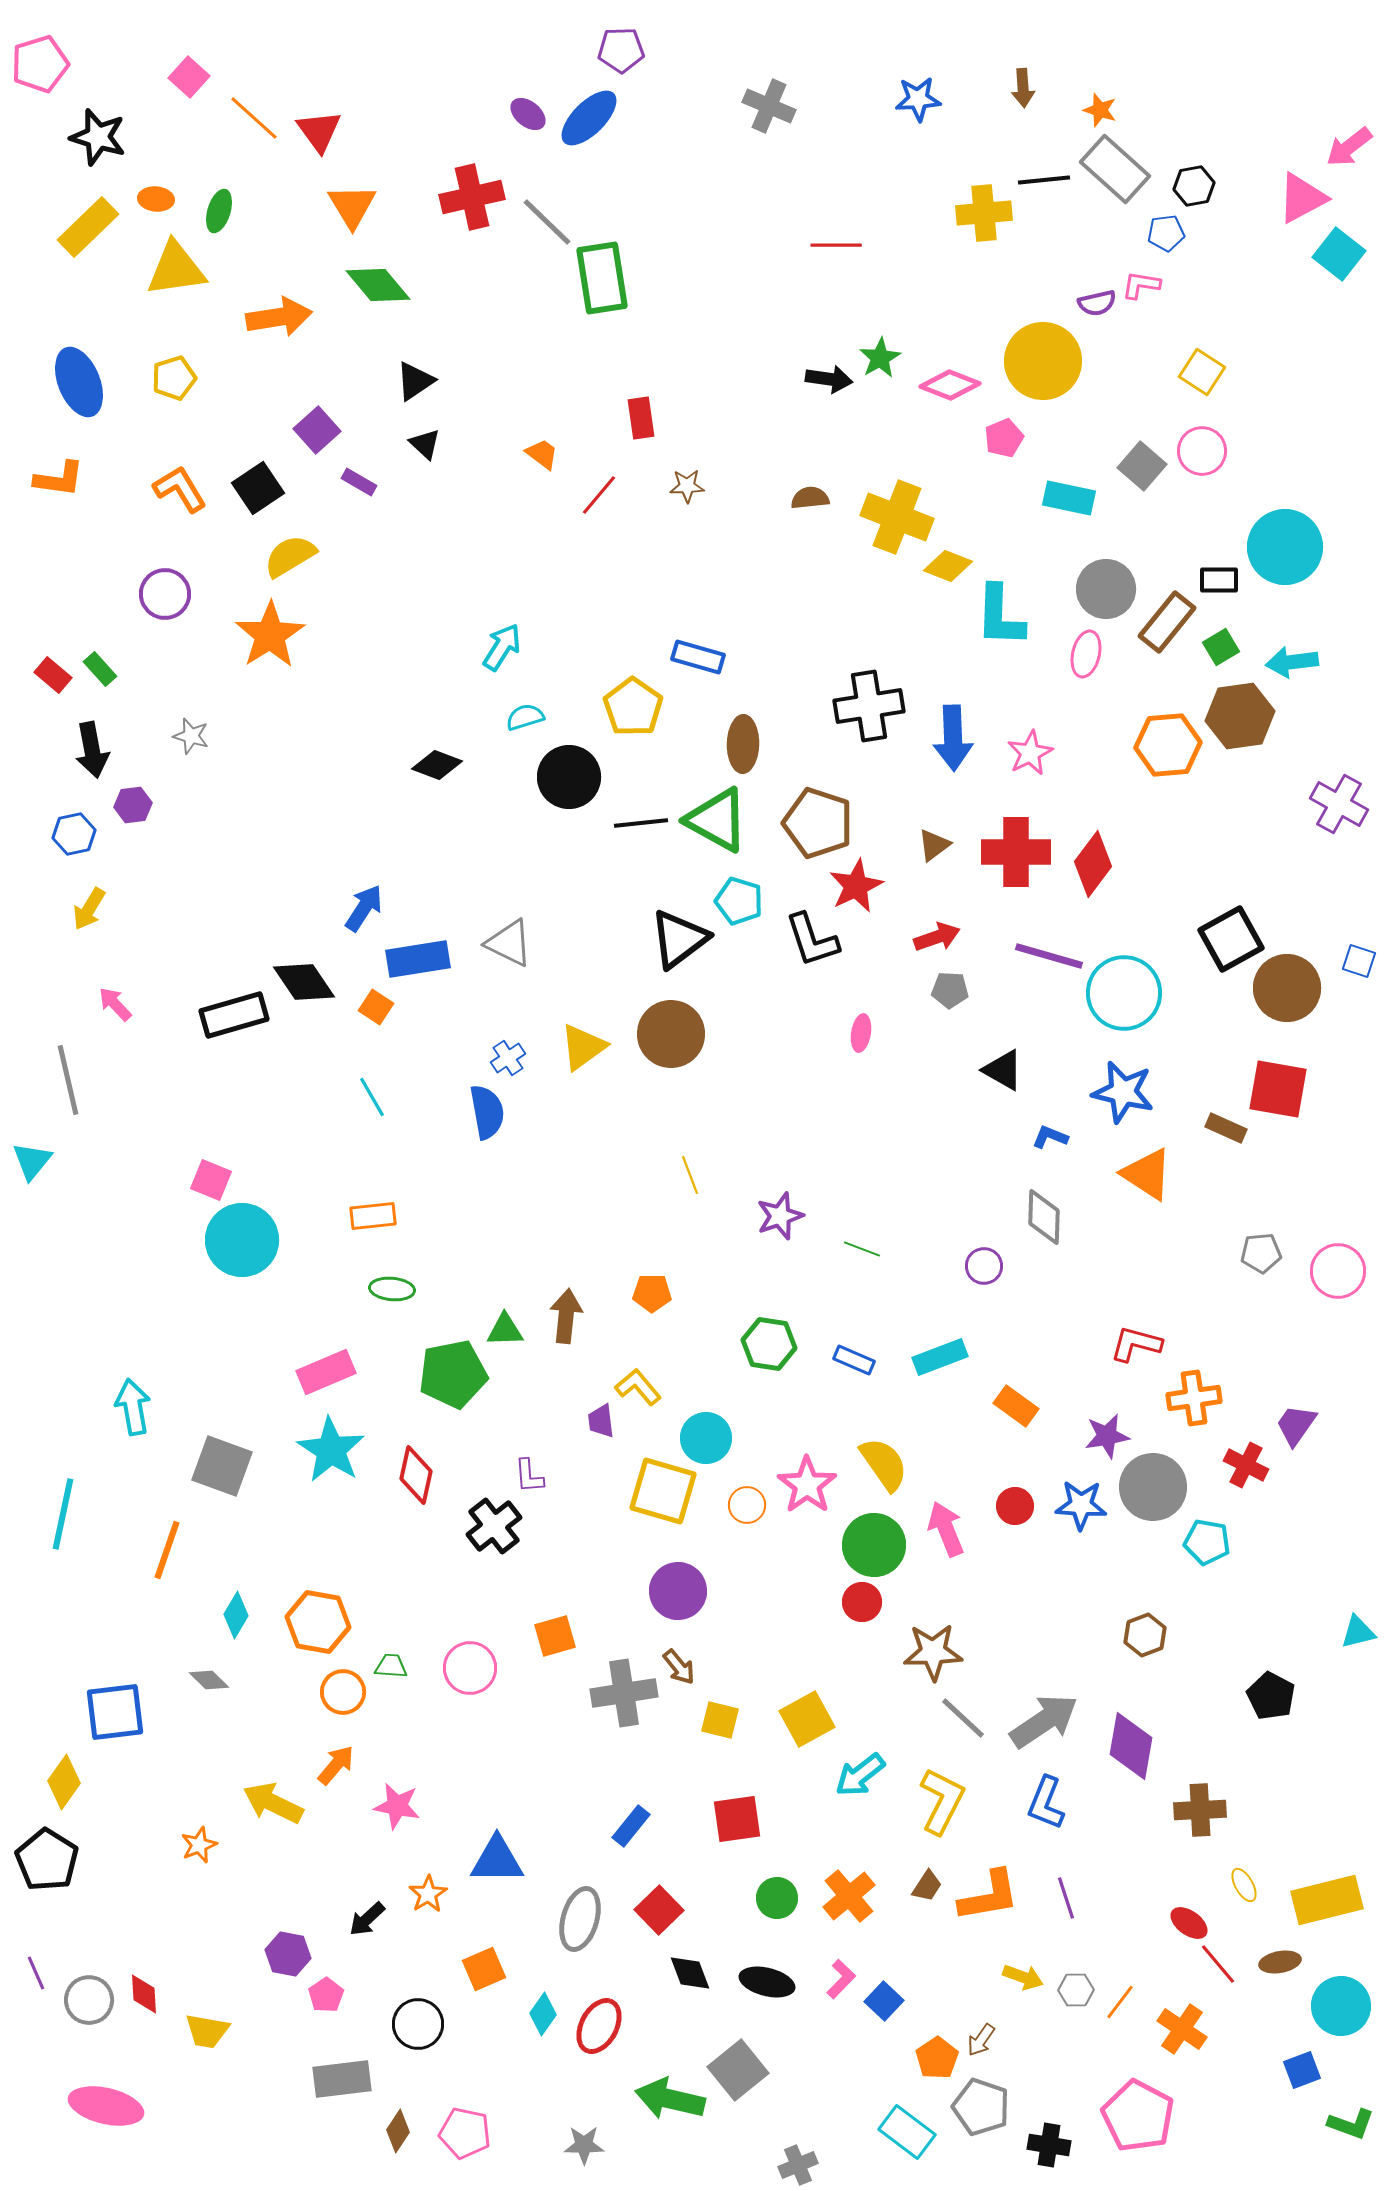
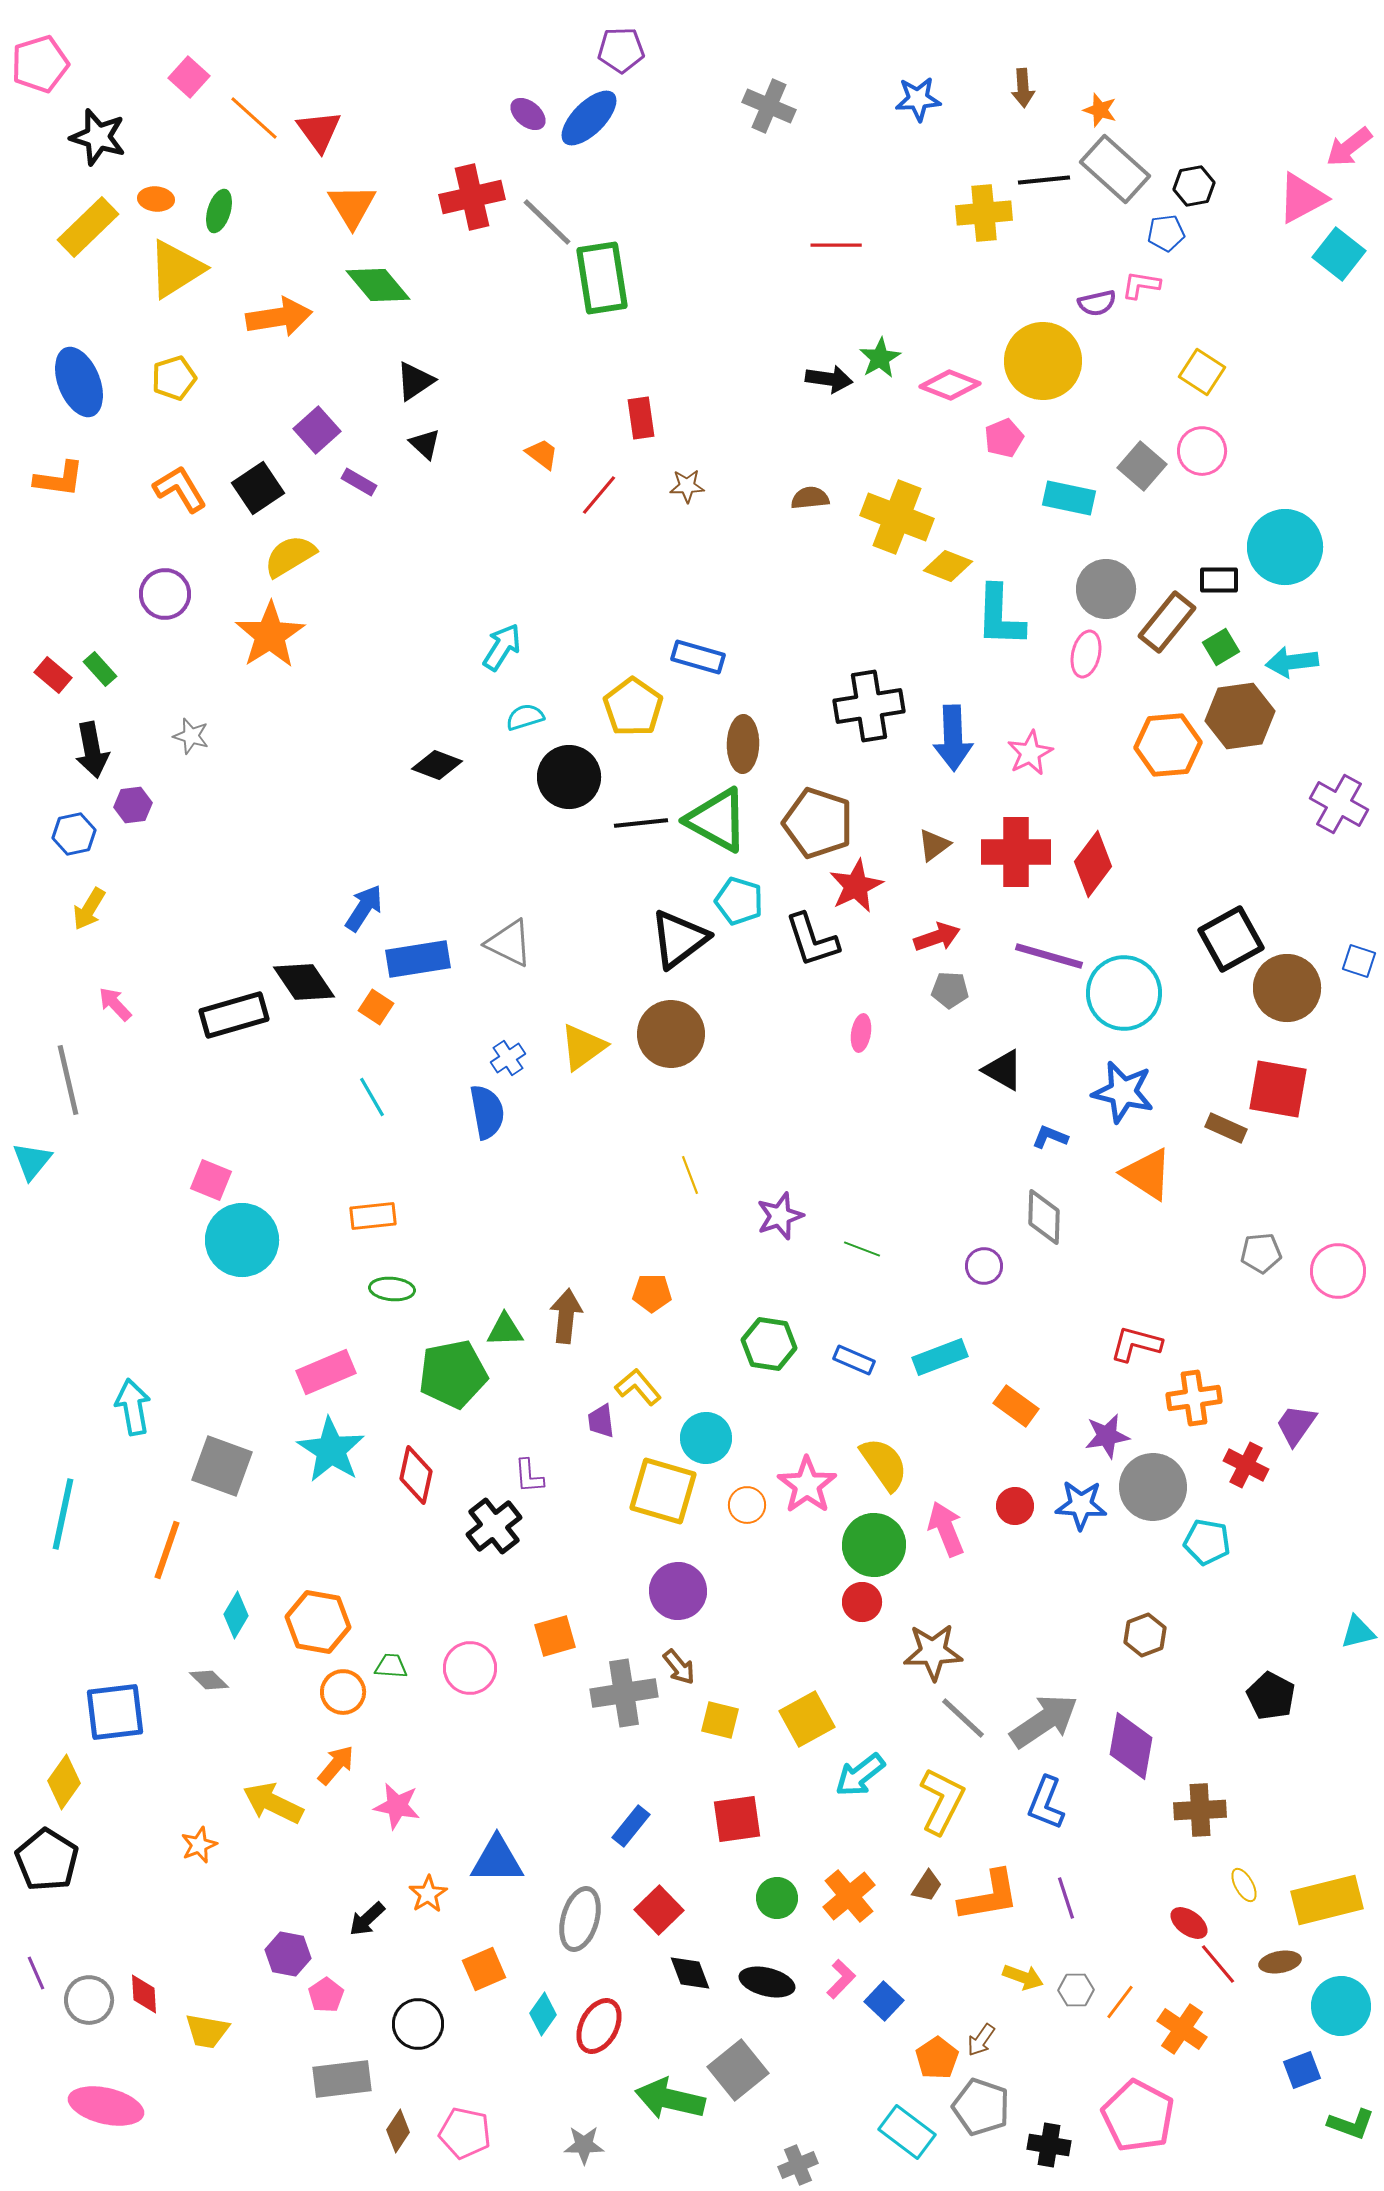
yellow triangle at (176, 269): rotated 24 degrees counterclockwise
